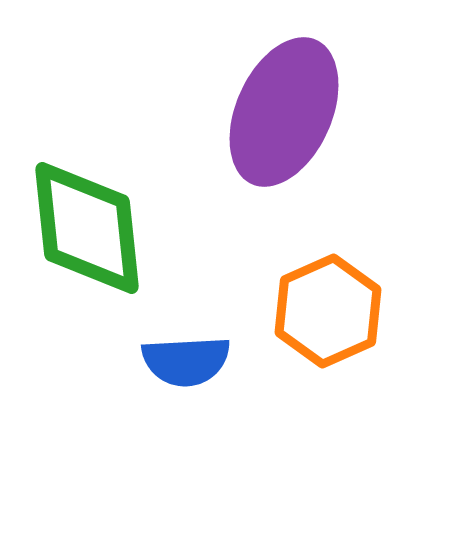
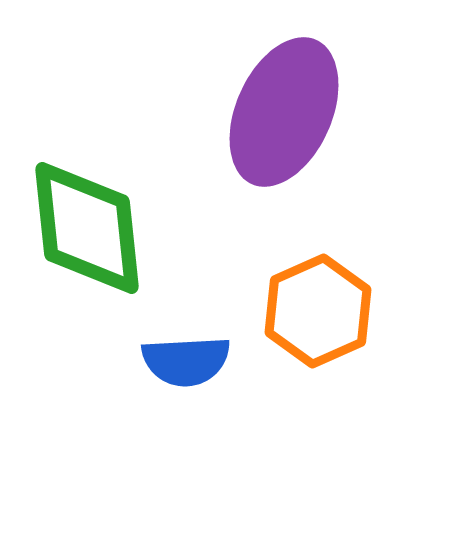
orange hexagon: moved 10 px left
